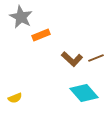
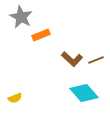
brown line: moved 2 px down
